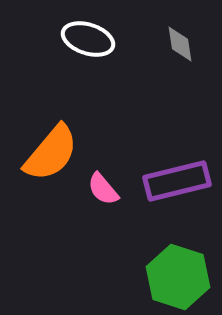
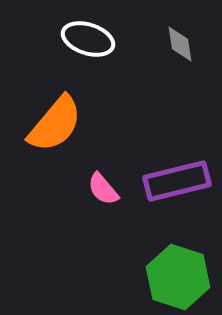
orange semicircle: moved 4 px right, 29 px up
